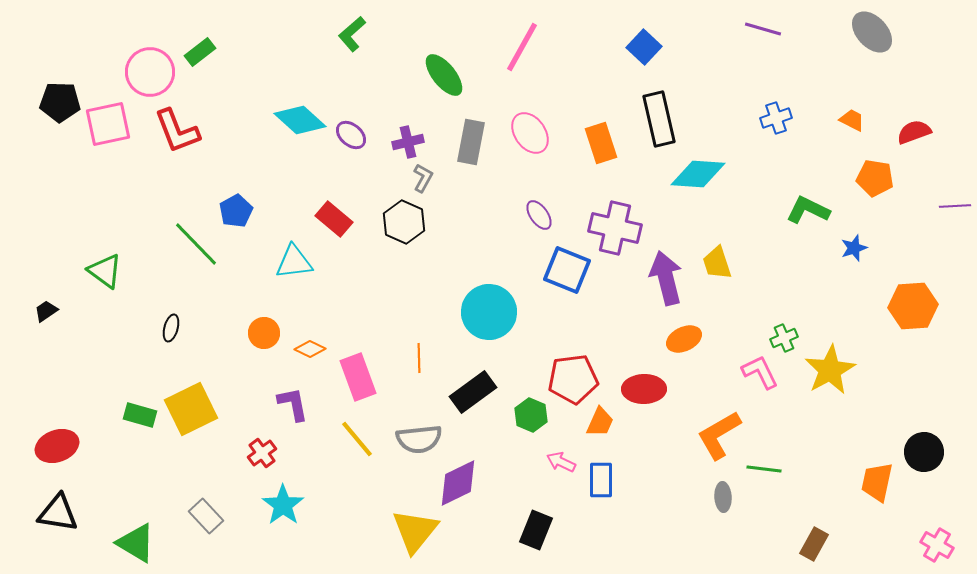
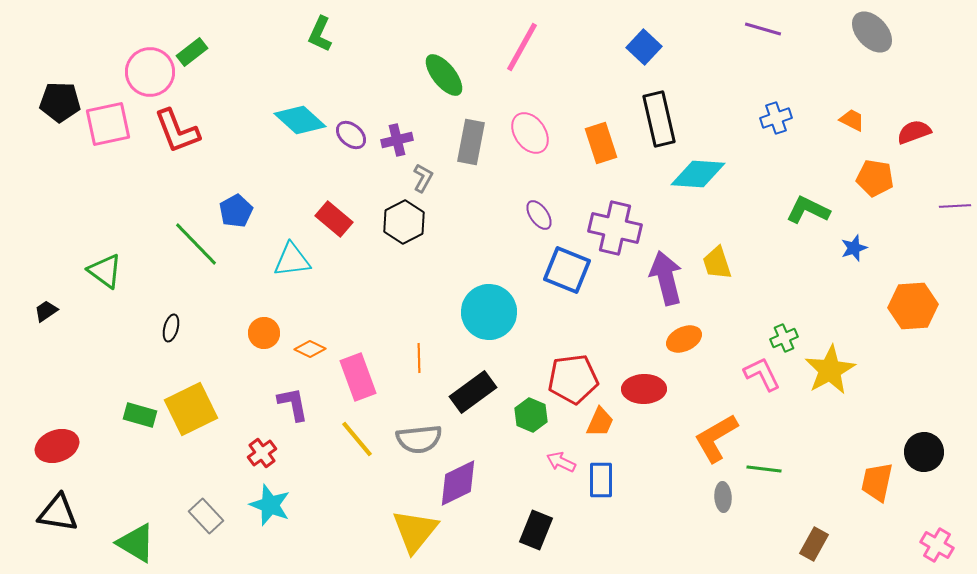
green L-shape at (352, 34): moved 32 px left; rotated 24 degrees counterclockwise
green rectangle at (200, 52): moved 8 px left
purple cross at (408, 142): moved 11 px left, 2 px up
black hexagon at (404, 222): rotated 9 degrees clockwise
cyan triangle at (294, 262): moved 2 px left, 2 px up
pink L-shape at (760, 372): moved 2 px right, 2 px down
orange L-shape at (719, 435): moved 3 px left, 3 px down
cyan star at (283, 505): moved 13 px left; rotated 15 degrees counterclockwise
